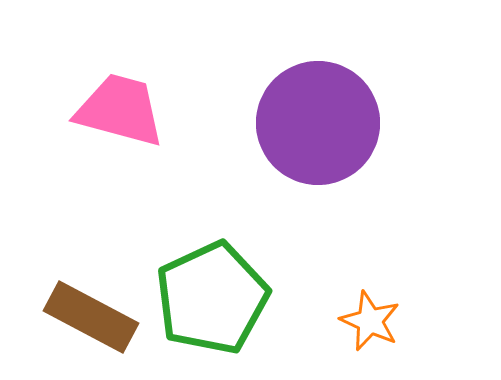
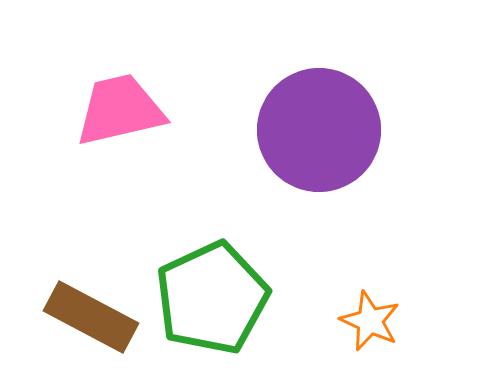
pink trapezoid: rotated 28 degrees counterclockwise
purple circle: moved 1 px right, 7 px down
